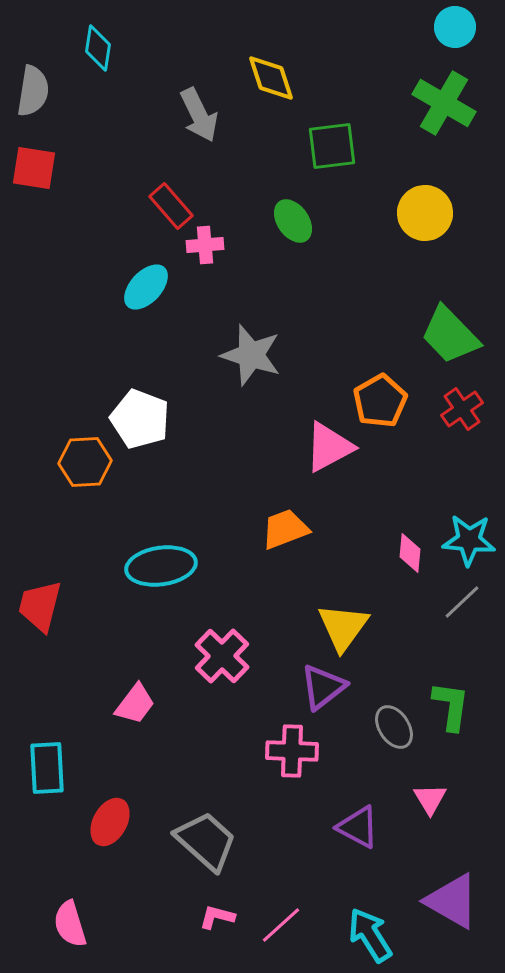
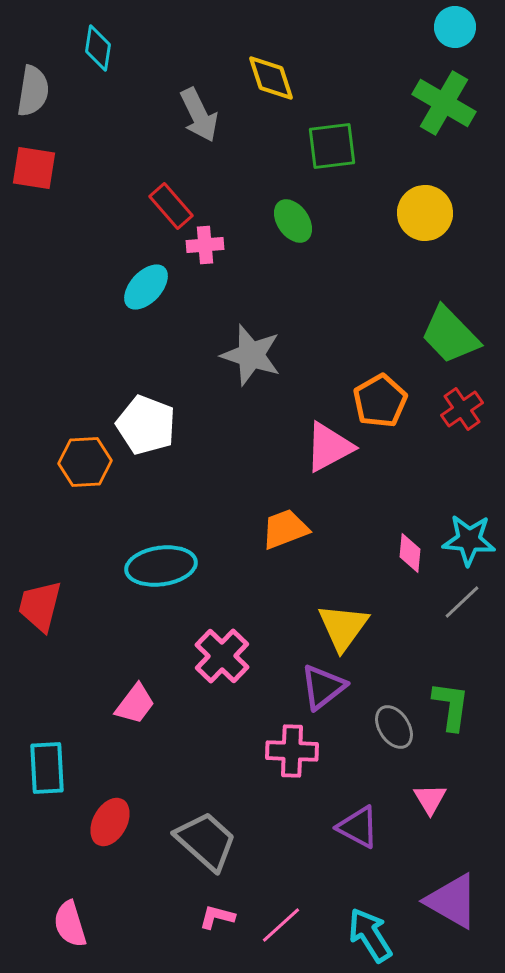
white pentagon at (140, 419): moved 6 px right, 6 px down
